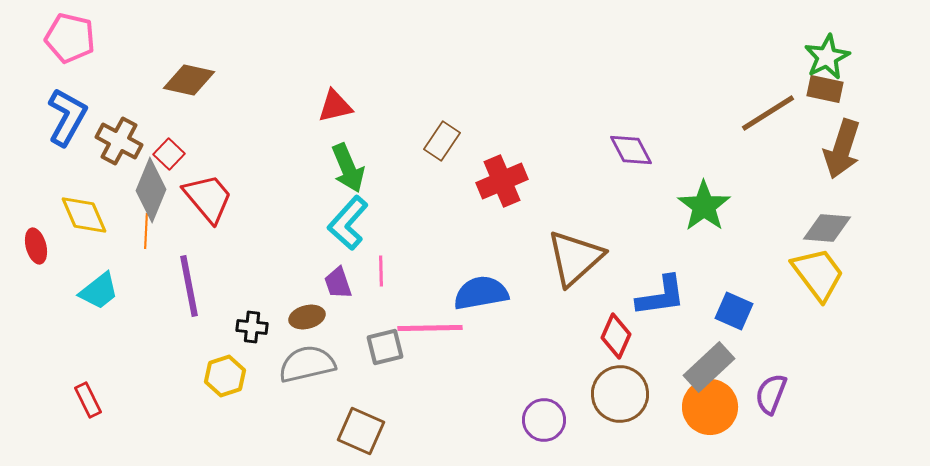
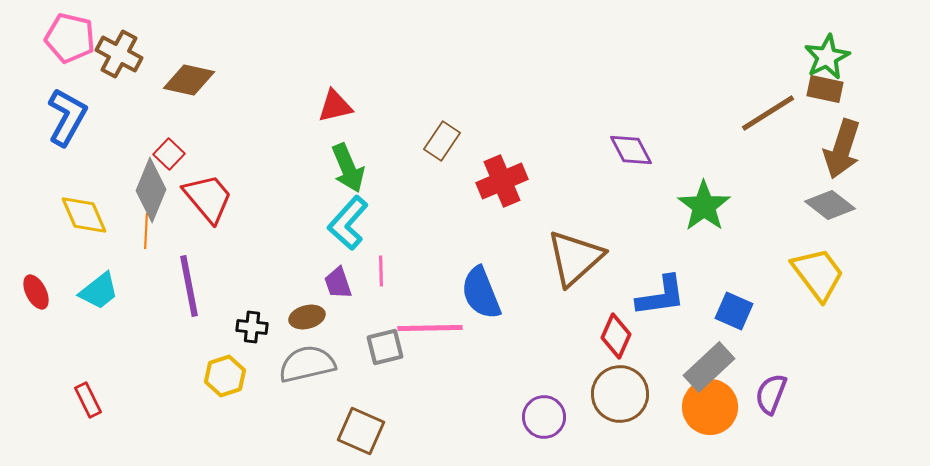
brown cross at (119, 141): moved 87 px up
gray diamond at (827, 228): moved 3 px right, 23 px up; rotated 33 degrees clockwise
red ellipse at (36, 246): moved 46 px down; rotated 12 degrees counterclockwise
blue semicircle at (481, 293): rotated 102 degrees counterclockwise
purple circle at (544, 420): moved 3 px up
